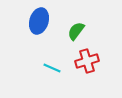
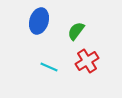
red cross: rotated 15 degrees counterclockwise
cyan line: moved 3 px left, 1 px up
